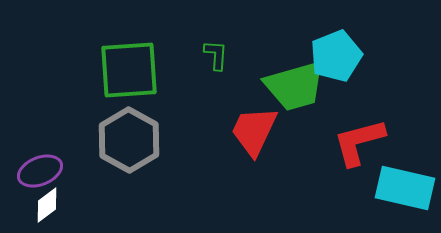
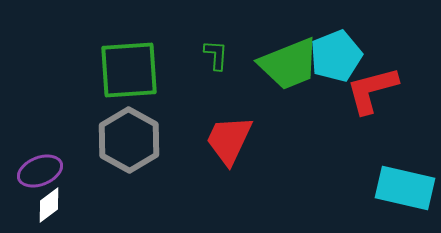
green trapezoid: moved 6 px left, 22 px up; rotated 6 degrees counterclockwise
red trapezoid: moved 25 px left, 9 px down
red L-shape: moved 13 px right, 52 px up
white diamond: moved 2 px right
